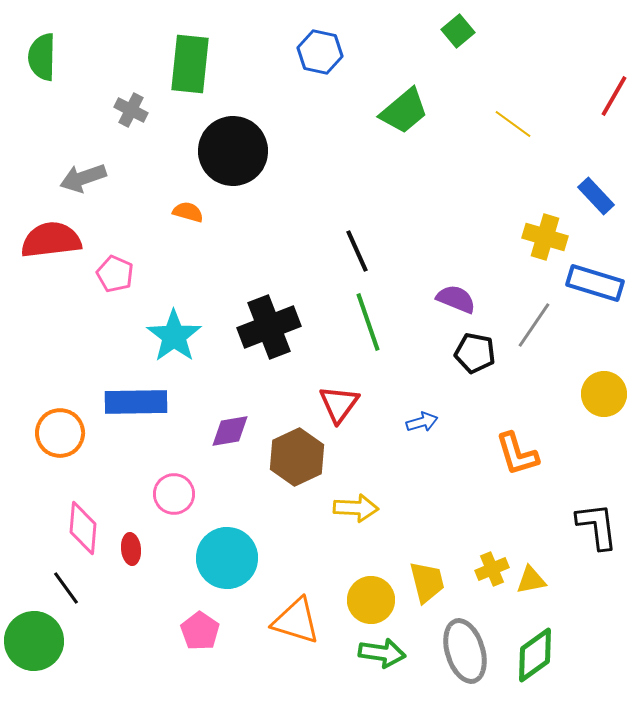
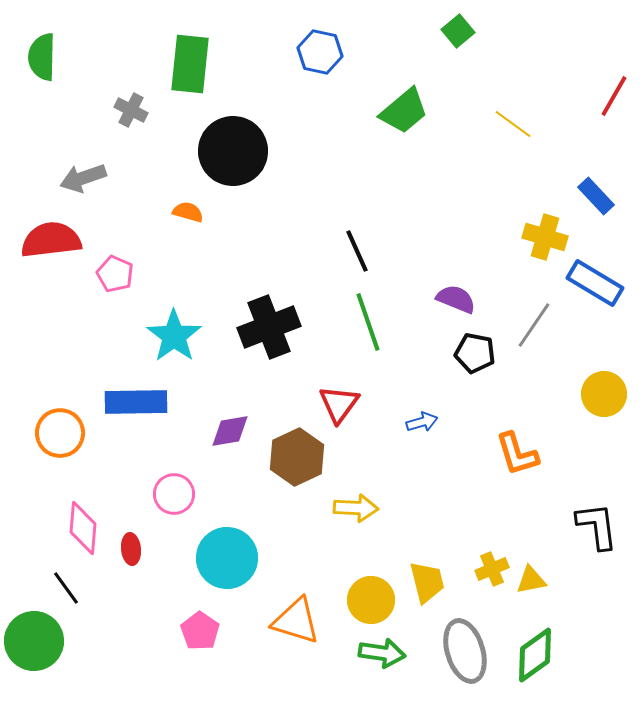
blue rectangle at (595, 283): rotated 14 degrees clockwise
